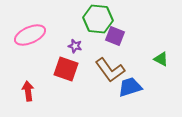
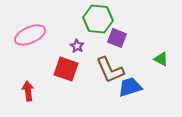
purple square: moved 2 px right, 2 px down
purple star: moved 2 px right; rotated 16 degrees clockwise
brown L-shape: rotated 12 degrees clockwise
